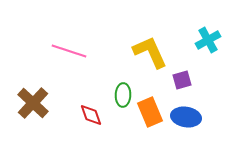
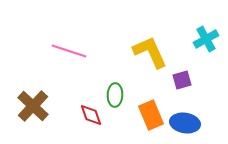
cyan cross: moved 2 px left, 1 px up
green ellipse: moved 8 px left
brown cross: moved 3 px down
orange rectangle: moved 1 px right, 3 px down
blue ellipse: moved 1 px left, 6 px down
